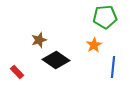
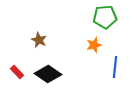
brown star: rotated 28 degrees counterclockwise
orange star: rotated 14 degrees clockwise
black diamond: moved 8 px left, 14 px down
blue line: moved 2 px right
